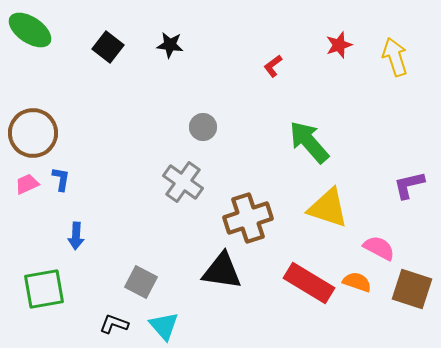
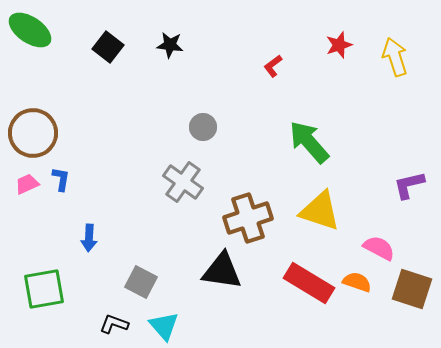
yellow triangle: moved 8 px left, 3 px down
blue arrow: moved 13 px right, 2 px down
